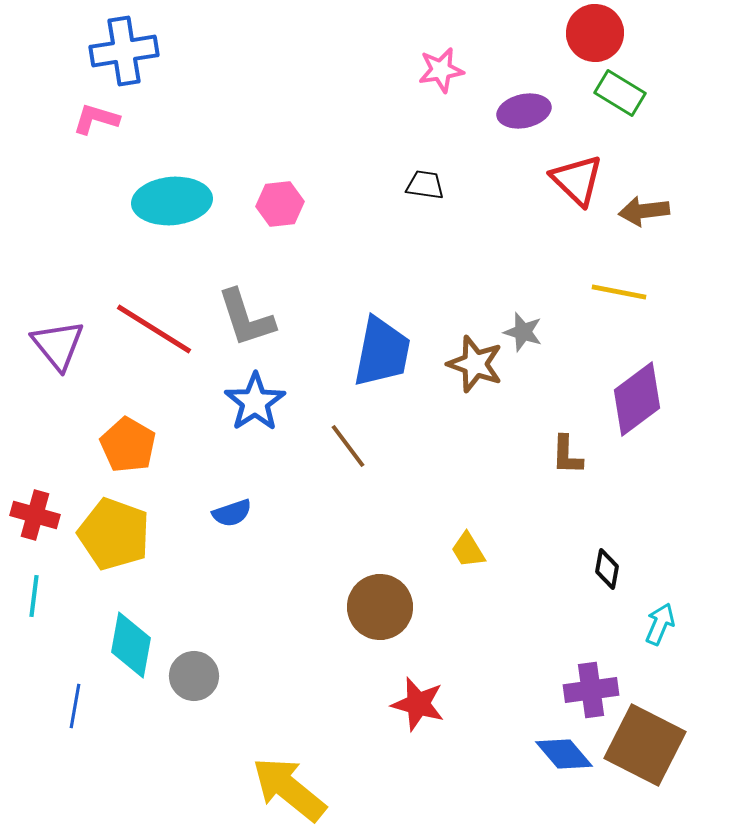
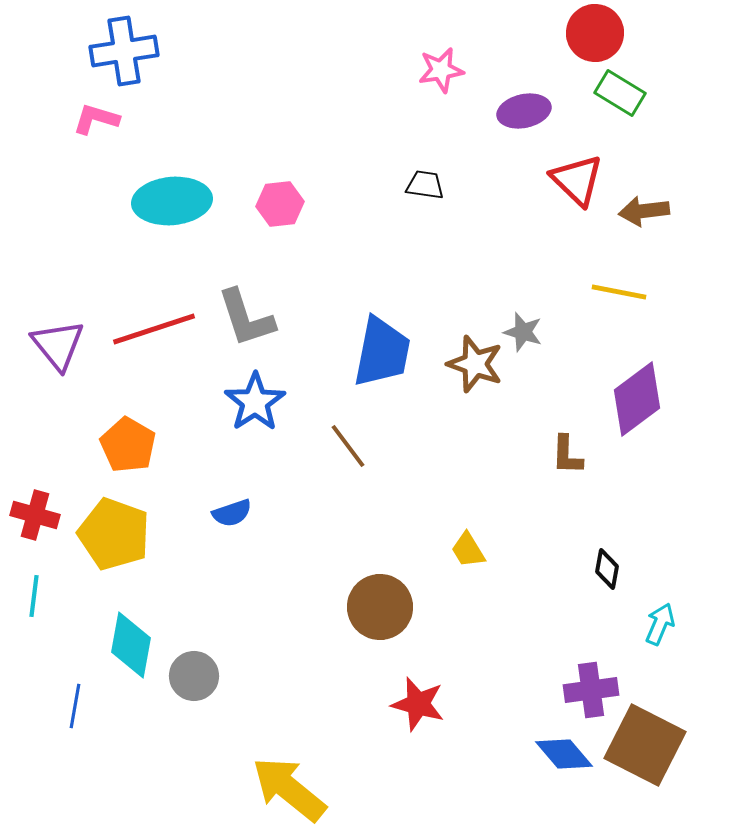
red line: rotated 50 degrees counterclockwise
